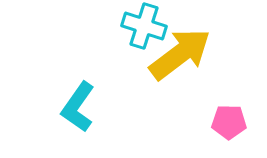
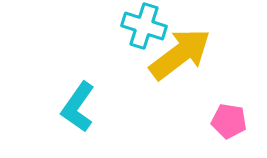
pink pentagon: moved 1 px up; rotated 8 degrees clockwise
